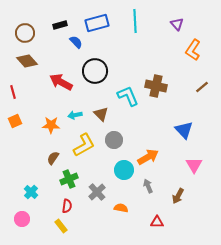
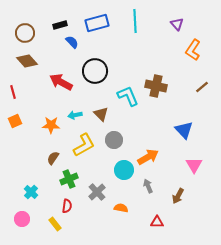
blue semicircle: moved 4 px left
yellow rectangle: moved 6 px left, 2 px up
